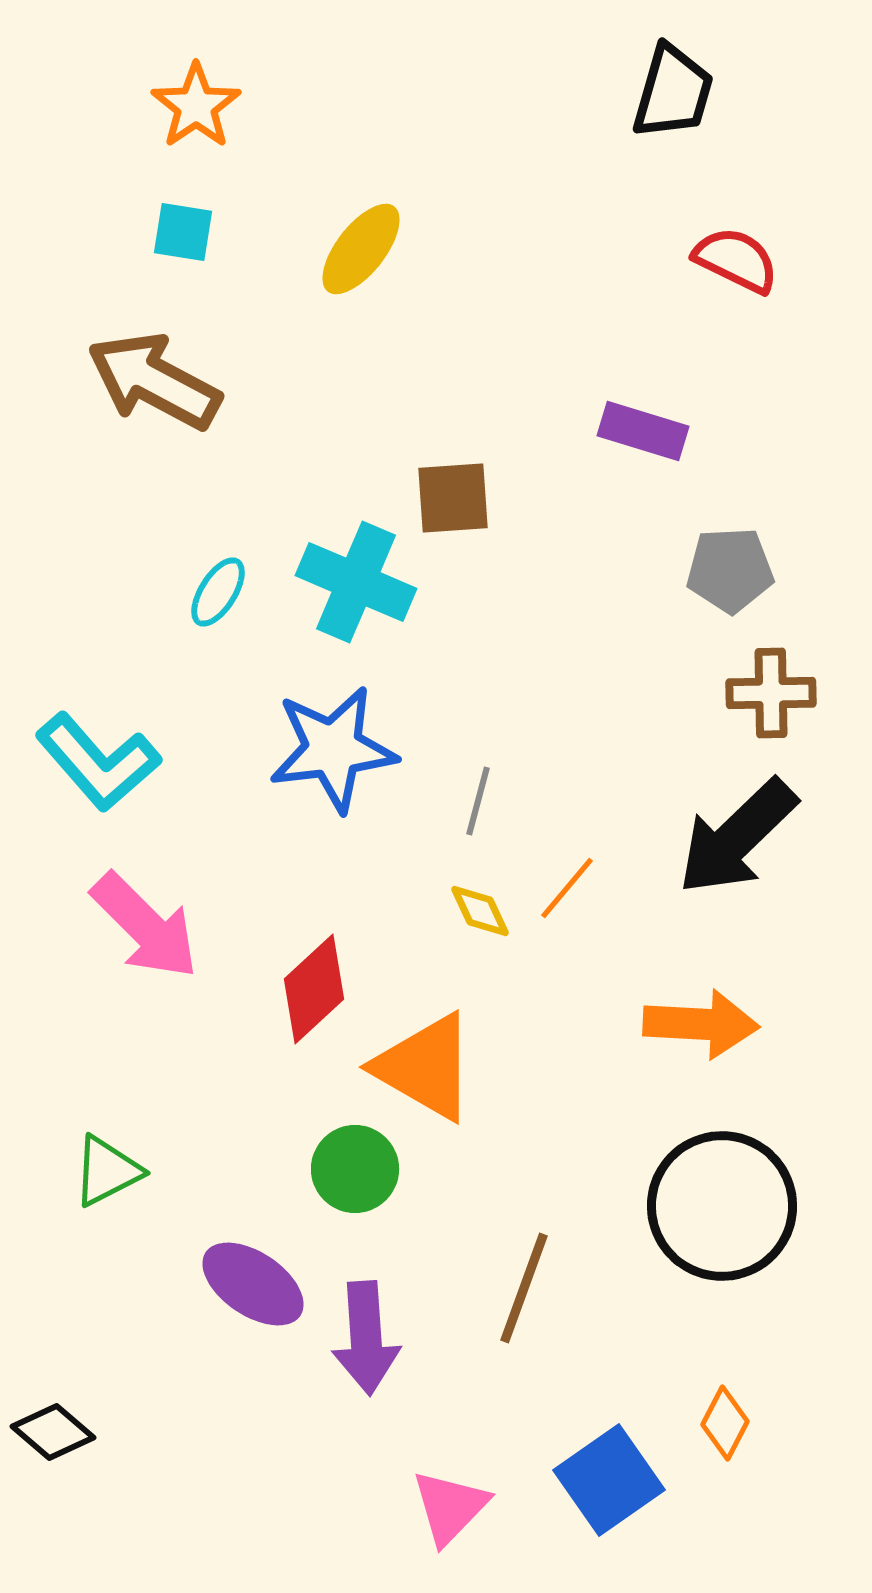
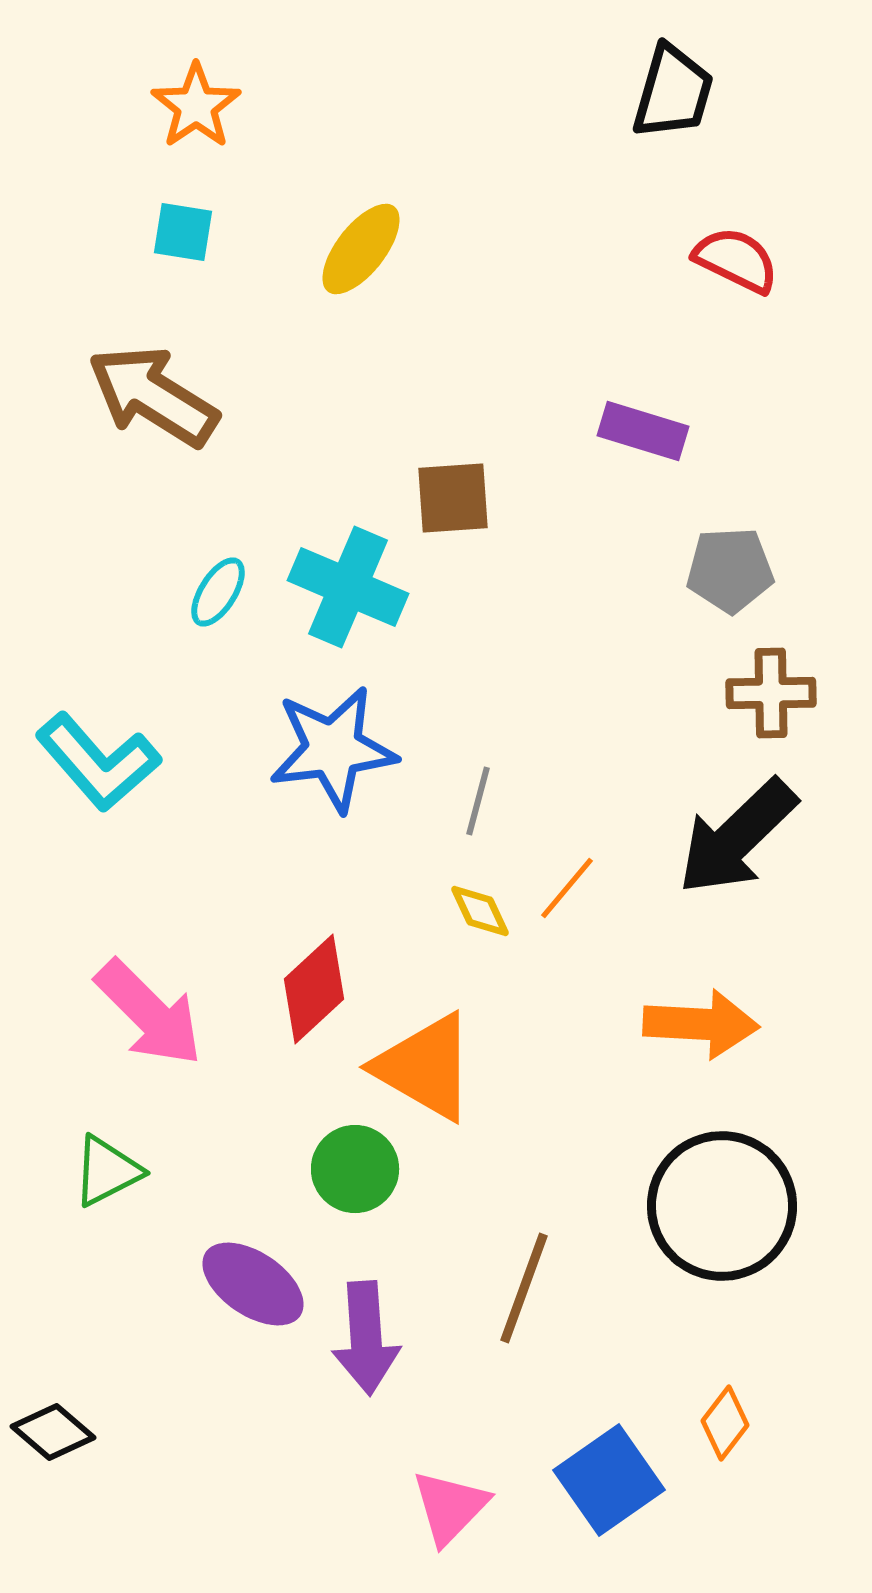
brown arrow: moved 1 px left, 15 px down; rotated 4 degrees clockwise
cyan cross: moved 8 px left, 5 px down
pink arrow: moved 4 px right, 87 px down
orange diamond: rotated 10 degrees clockwise
